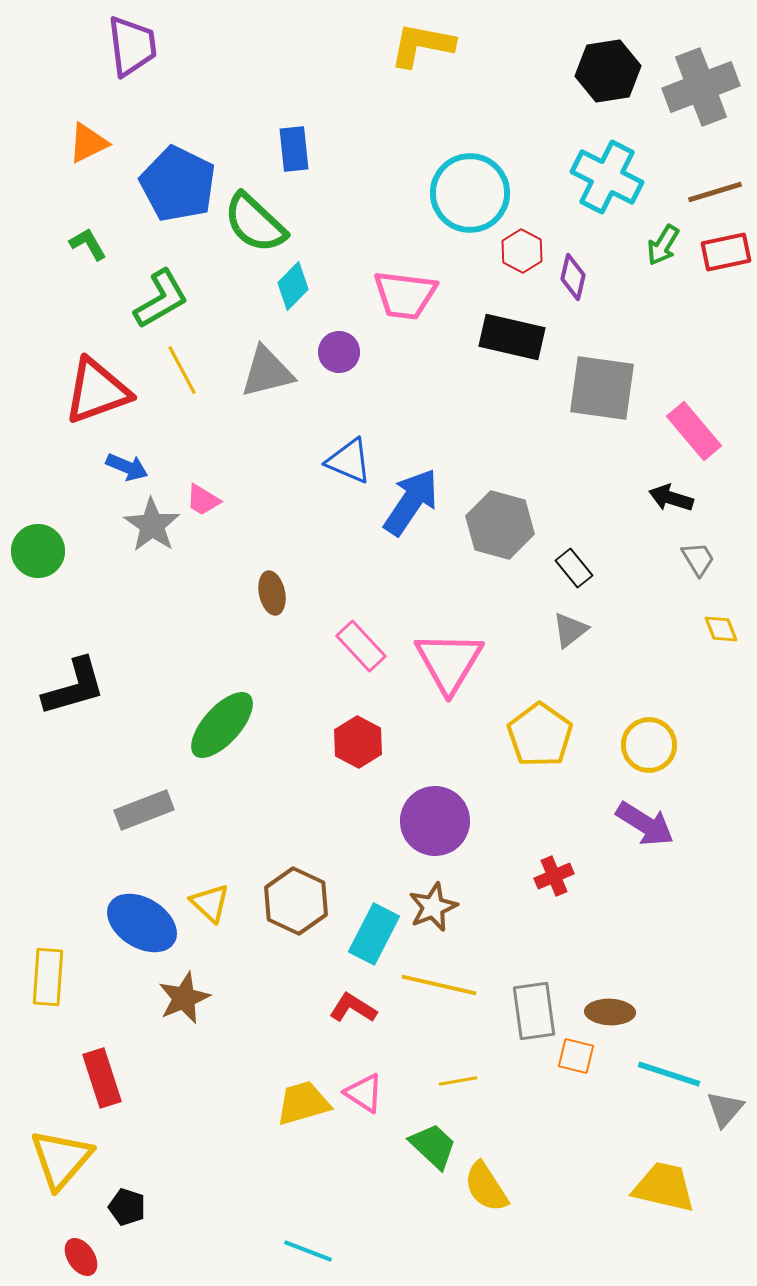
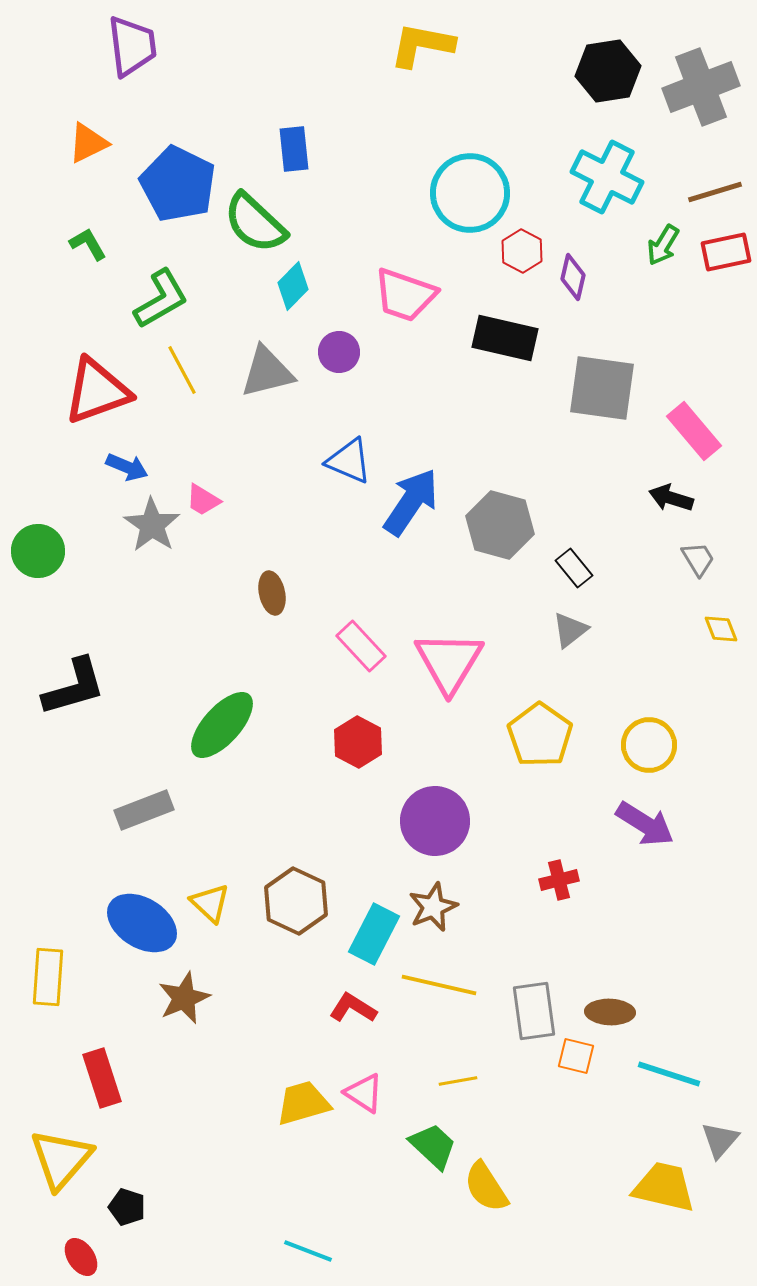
pink trapezoid at (405, 295): rotated 12 degrees clockwise
black rectangle at (512, 337): moved 7 px left, 1 px down
red cross at (554, 876): moved 5 px right, 4 px down; rotated 9 degrees clockwise
gray triangle at (725, 1109): moved 5 px left, 31 px down
